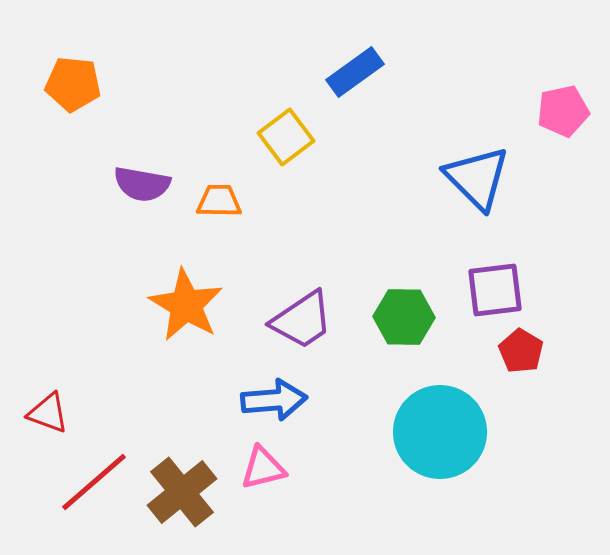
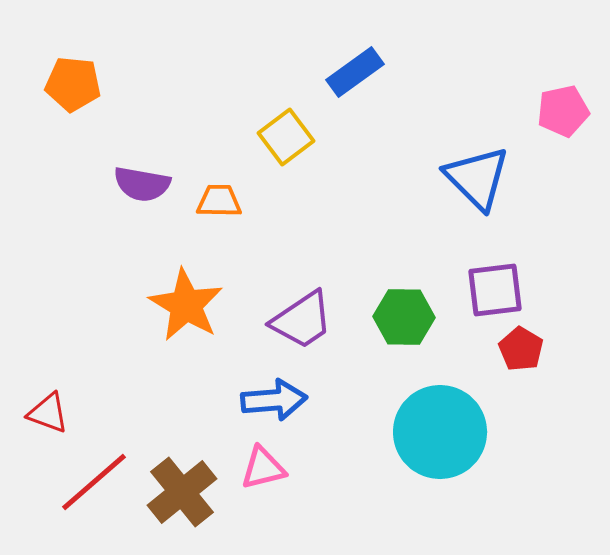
red pentagon: moved 2 px up
